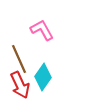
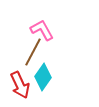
brown line: moved 14 px right, 7 px up; rotated 52 degrees clockwise
